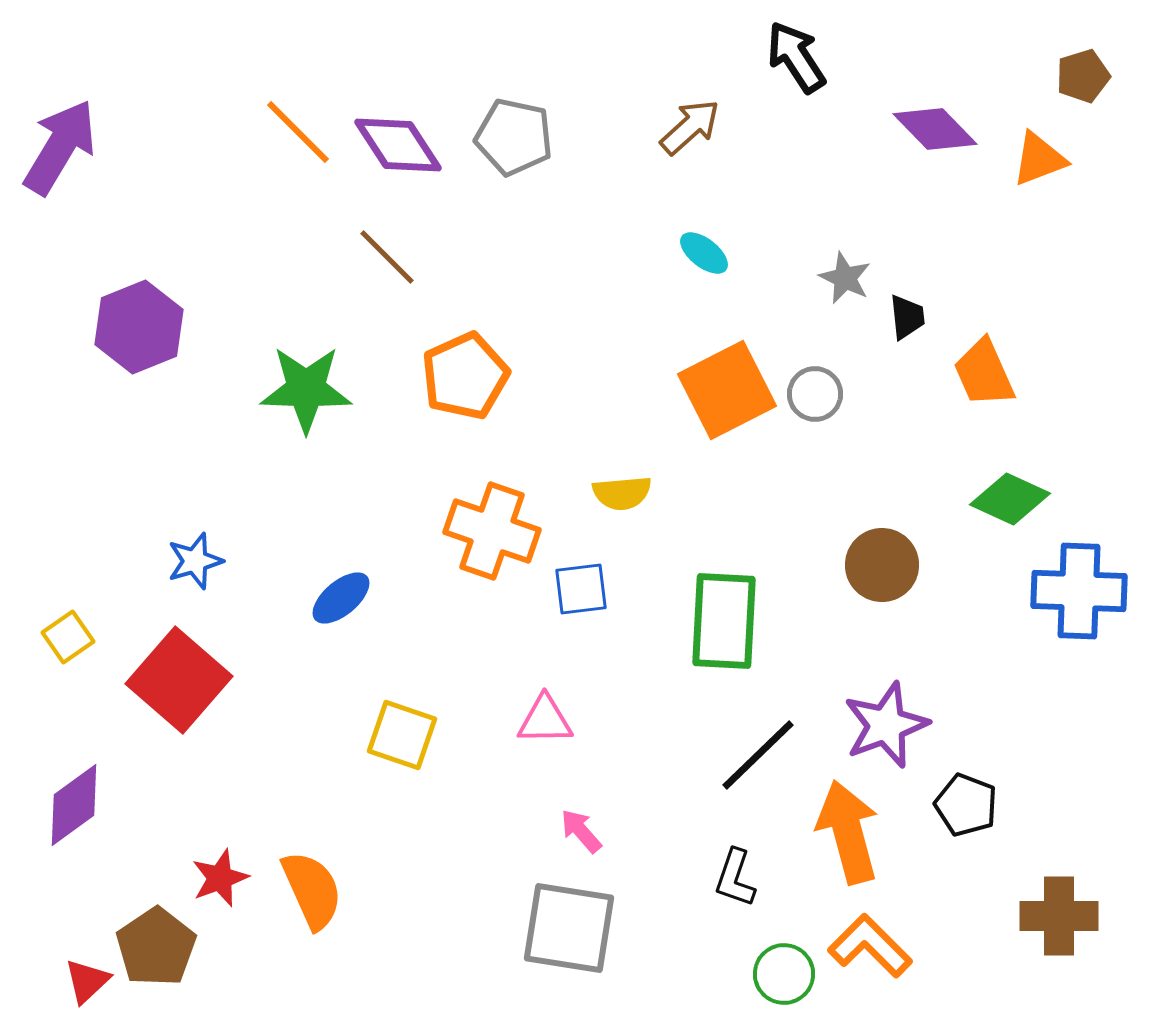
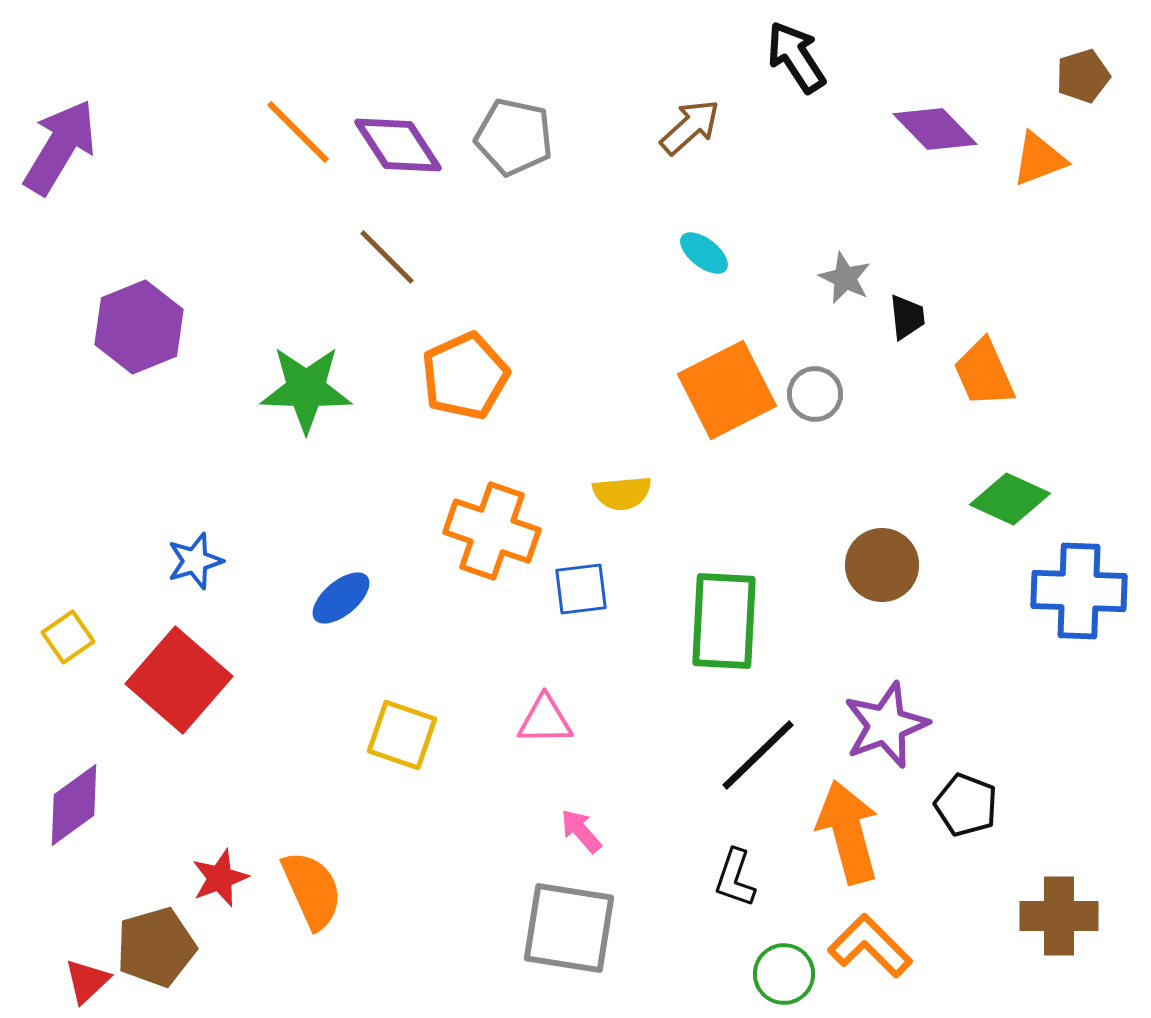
brown pentagon at (156, 947): rotated 18 degrees clockwise
